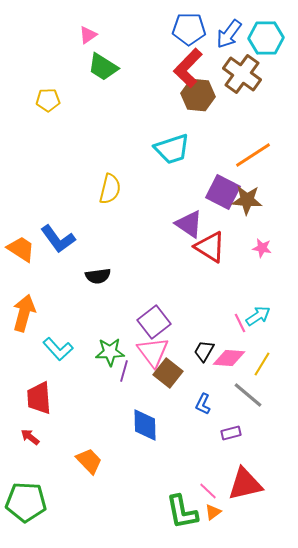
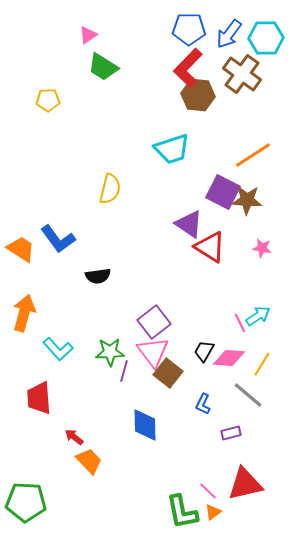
red arrow at (30, 437): moved 44 px right
